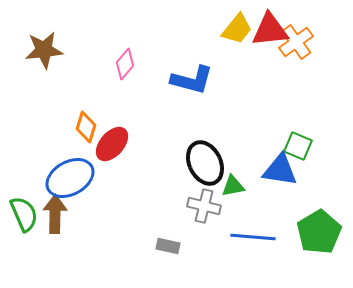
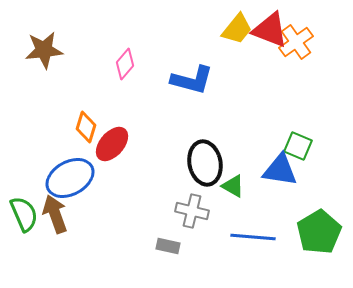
red triangle: rotated 27 degrees clockwise
black ellipse: rotated 15 degrees clockwise
green triangle: rotated 40 degrees clockwise
gray cross: moved 12 px left, 5 px down
brown arrow: rotated 21 degrees counterclockwise
